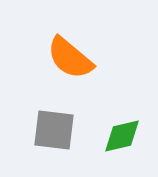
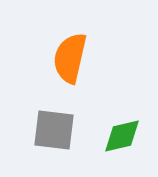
orange semicircle: rotated 63 degrees clockwise
